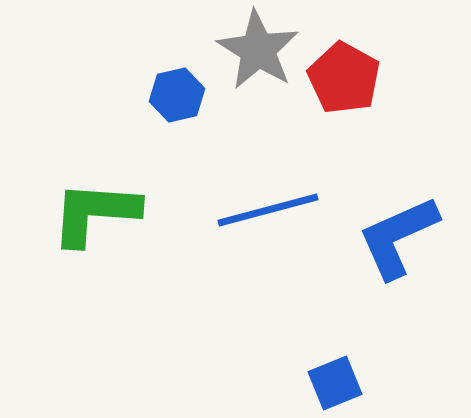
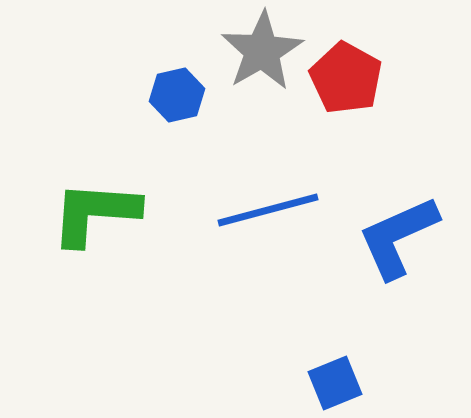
gray star: moved 4 px right, 1 px down; rotated 10 degrees clockwise
red pentagon: moved 2 px right
